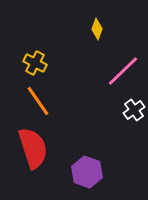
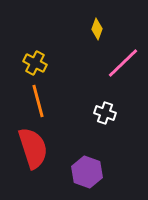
pink line: moved 8 px up
orange line: rotated 20 degrees clockwise
white cross: moved 29 px left, 3 px down; rotated 35 degrees counterclockwise
